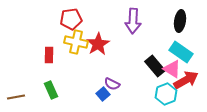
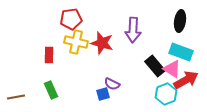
purple arrow: moved 9 px down
red star: moved 4 px right, 1 px up; rotated 25 degrees counterclockwise
cyan rectangle: rotated 15 degrees counterclockwise
blue square: rotated 24 degrees clockwise
